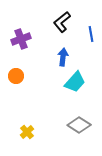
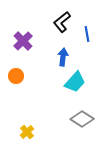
blue line: moved 4 px left
purple cross: moved 2 px right, 2 px down; rotated 24 degrees counterclockwise
gray diamond: moved 3 px right, 6 px up
